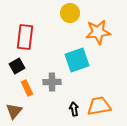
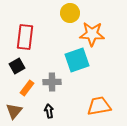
orange star: moved 6 px left, 2 px down; rotated 10 degrees clockwise
orange rectangle: rotated 63 degrees clockwise
black arrow: moved 25 px left, 2 px down
